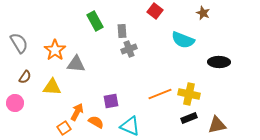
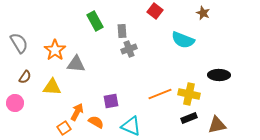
black ellipse: moved 13 px down
cyan triangle: moved 1 px right
